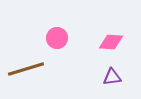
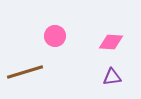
pink circle: moved 2 px left, 2 px up
brown line: moved 1 px left, 3 px down
